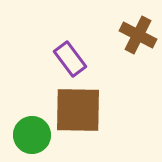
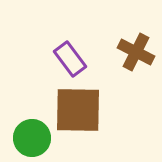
brown cross: moved 2 px left, 17 px down
green circle: moved 3 px down
